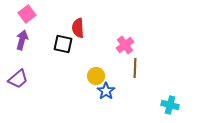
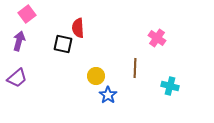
purple arrow: moved 3 px left, 1 px down
pink cross: moved 32 px right, 7 px up; rotated 18 degrees counterclockwise
purple trapezoid: moved 1 px left, 1 px up
blue star: moved 2 px right, 4 px down
cyan cross: moved 19 px up
